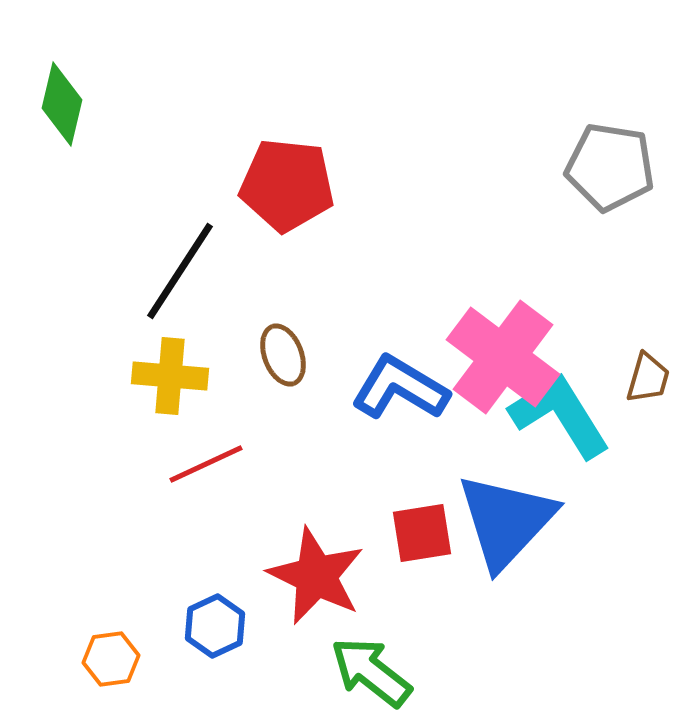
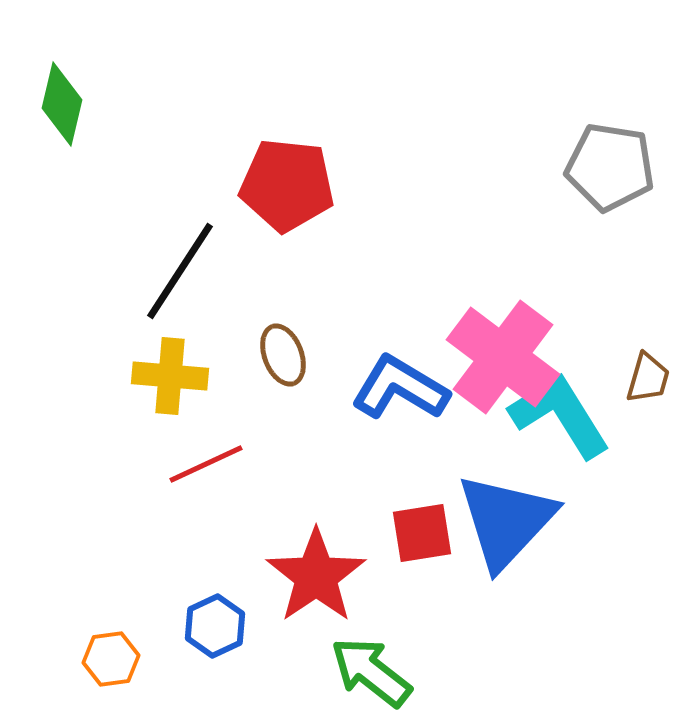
red star: rotated 12 degrees clockwise
